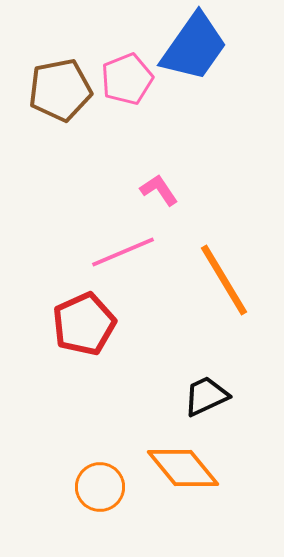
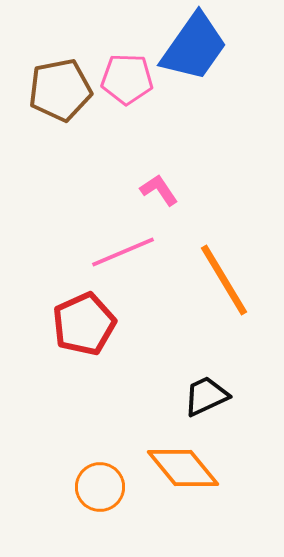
pink pentagon: rotated 24 degrees clockwise
